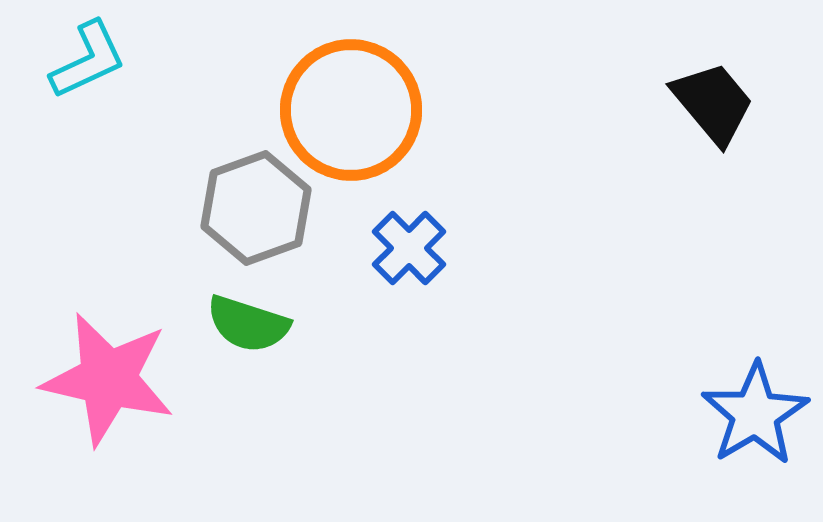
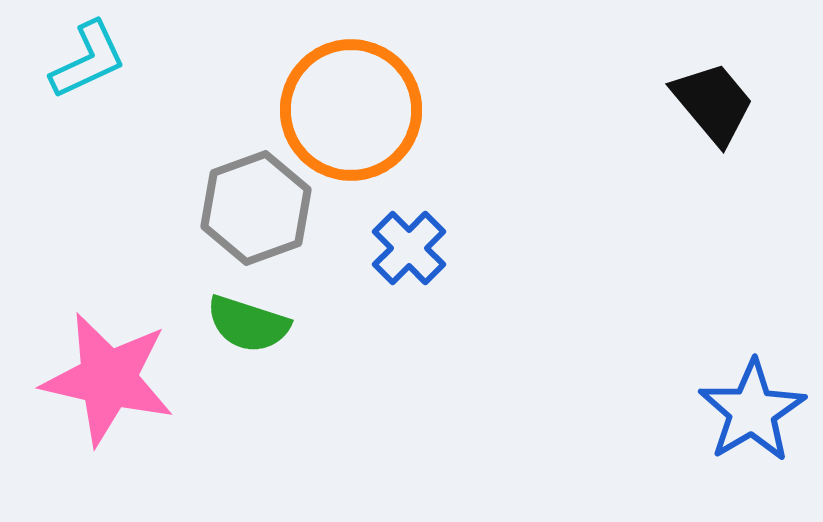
blue star: moved 3 px left, 3 px up
